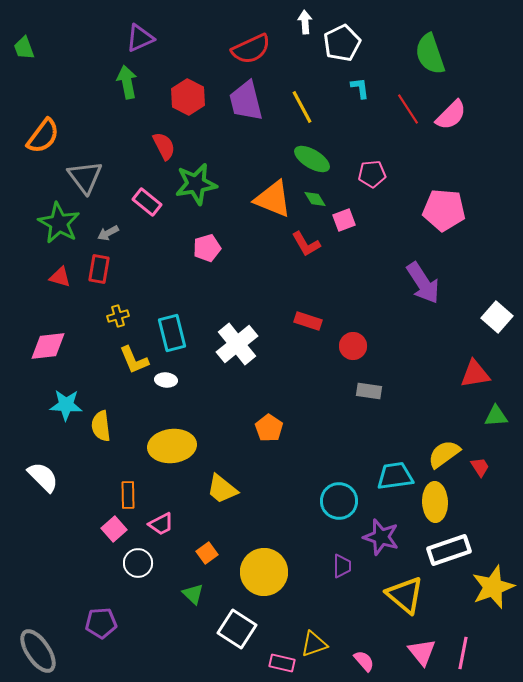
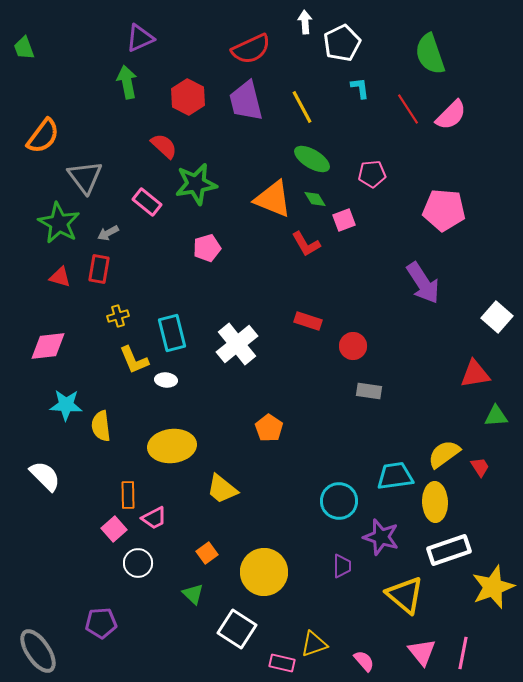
red semicircle at (164, 146): rotated 20 degrees counterclockwise
white semicircle at (43, 477): moved 2 px right, 1 px up
pink trapezoid at (161, 524): moved 7 px left, 6 px up
